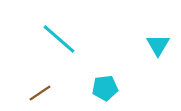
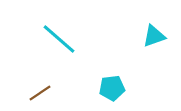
cyan triangle: moved 4 px left, 9 px up; rotated 40 degrees clockwise
cyan pentagon: moved 7 px right
